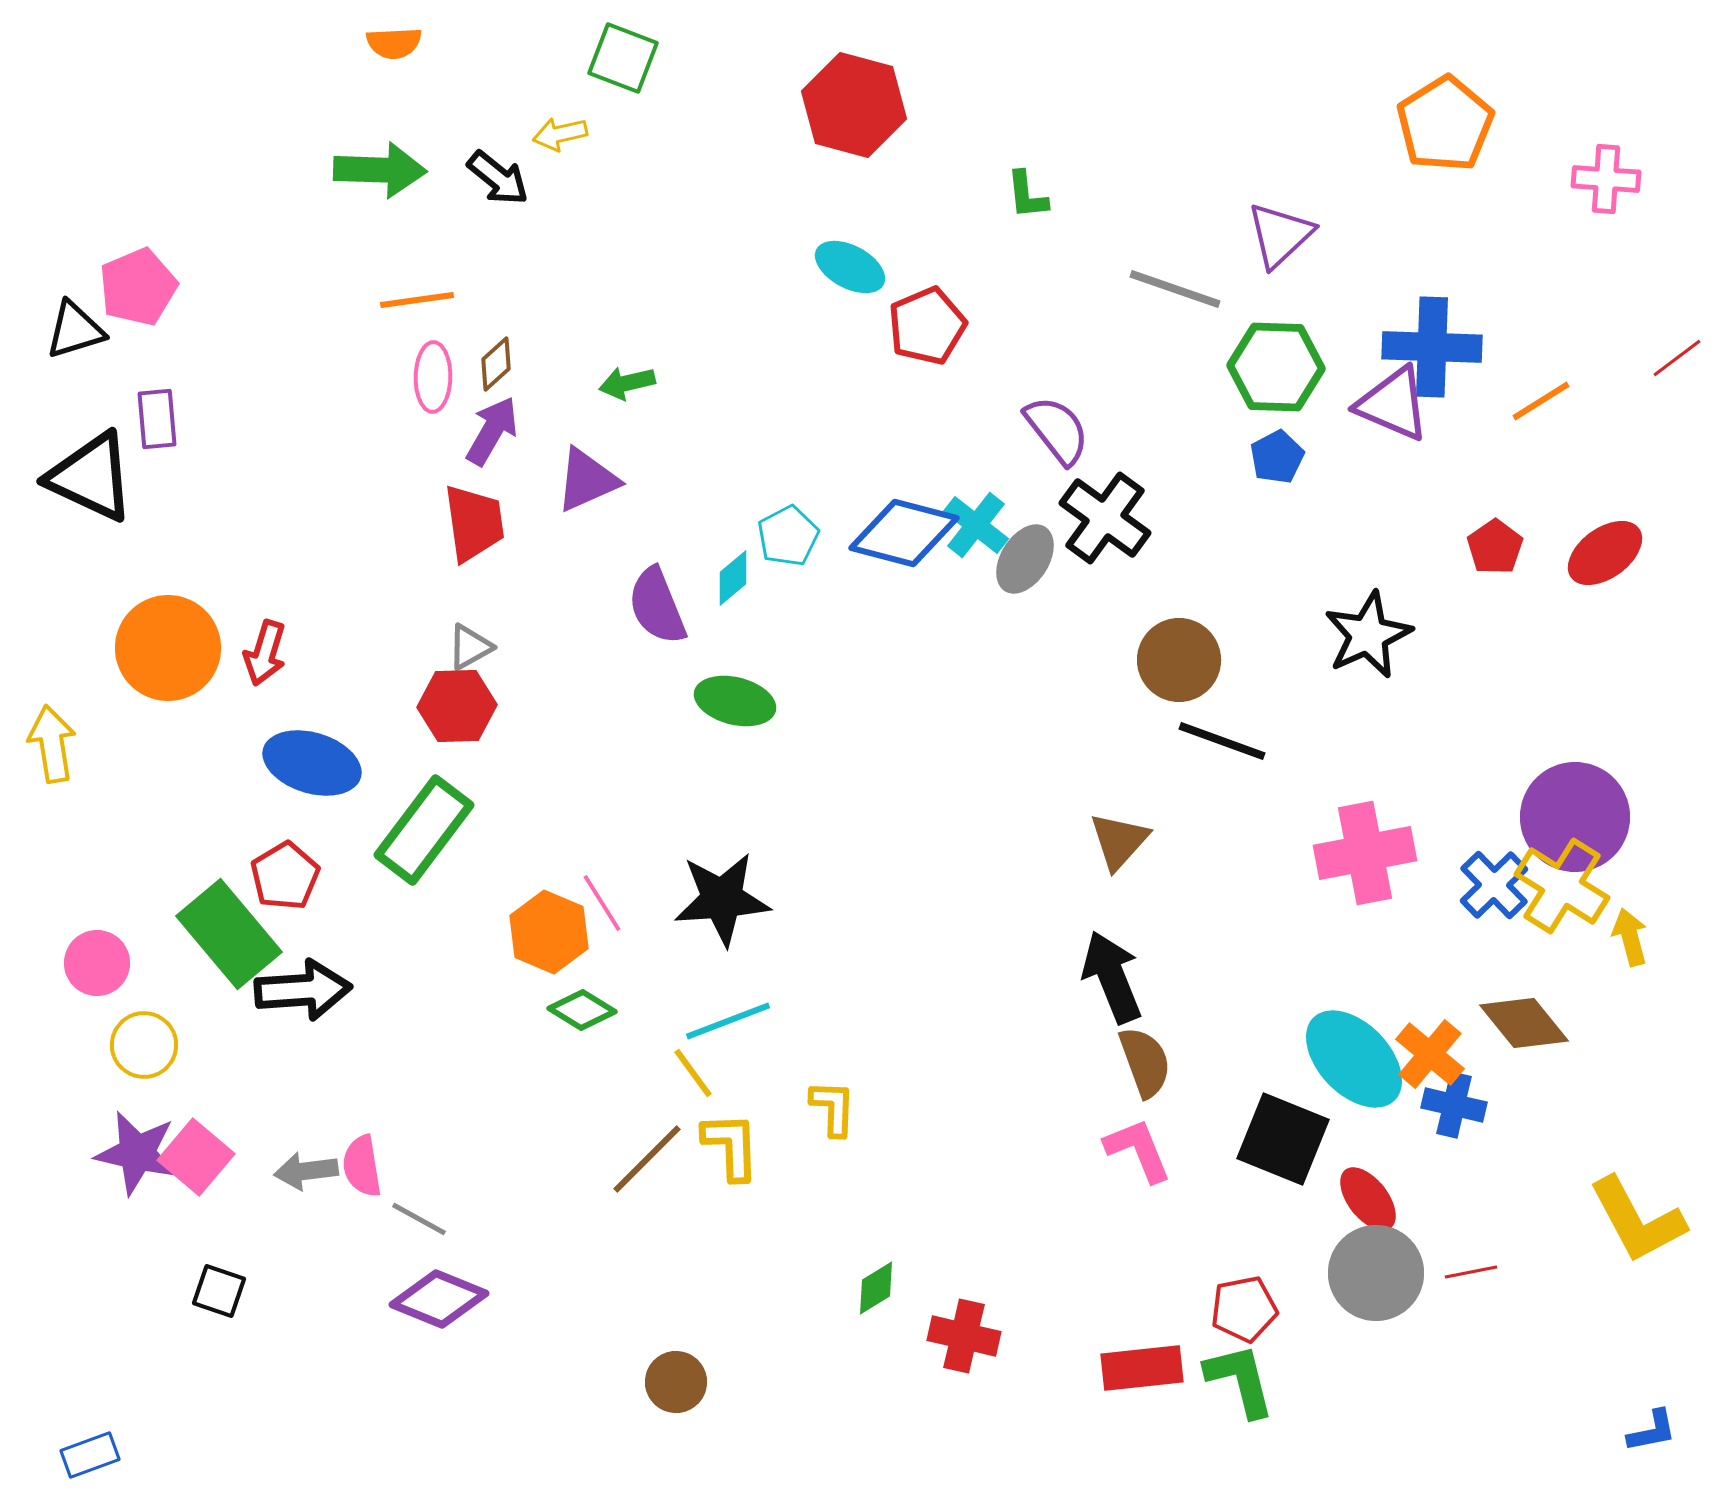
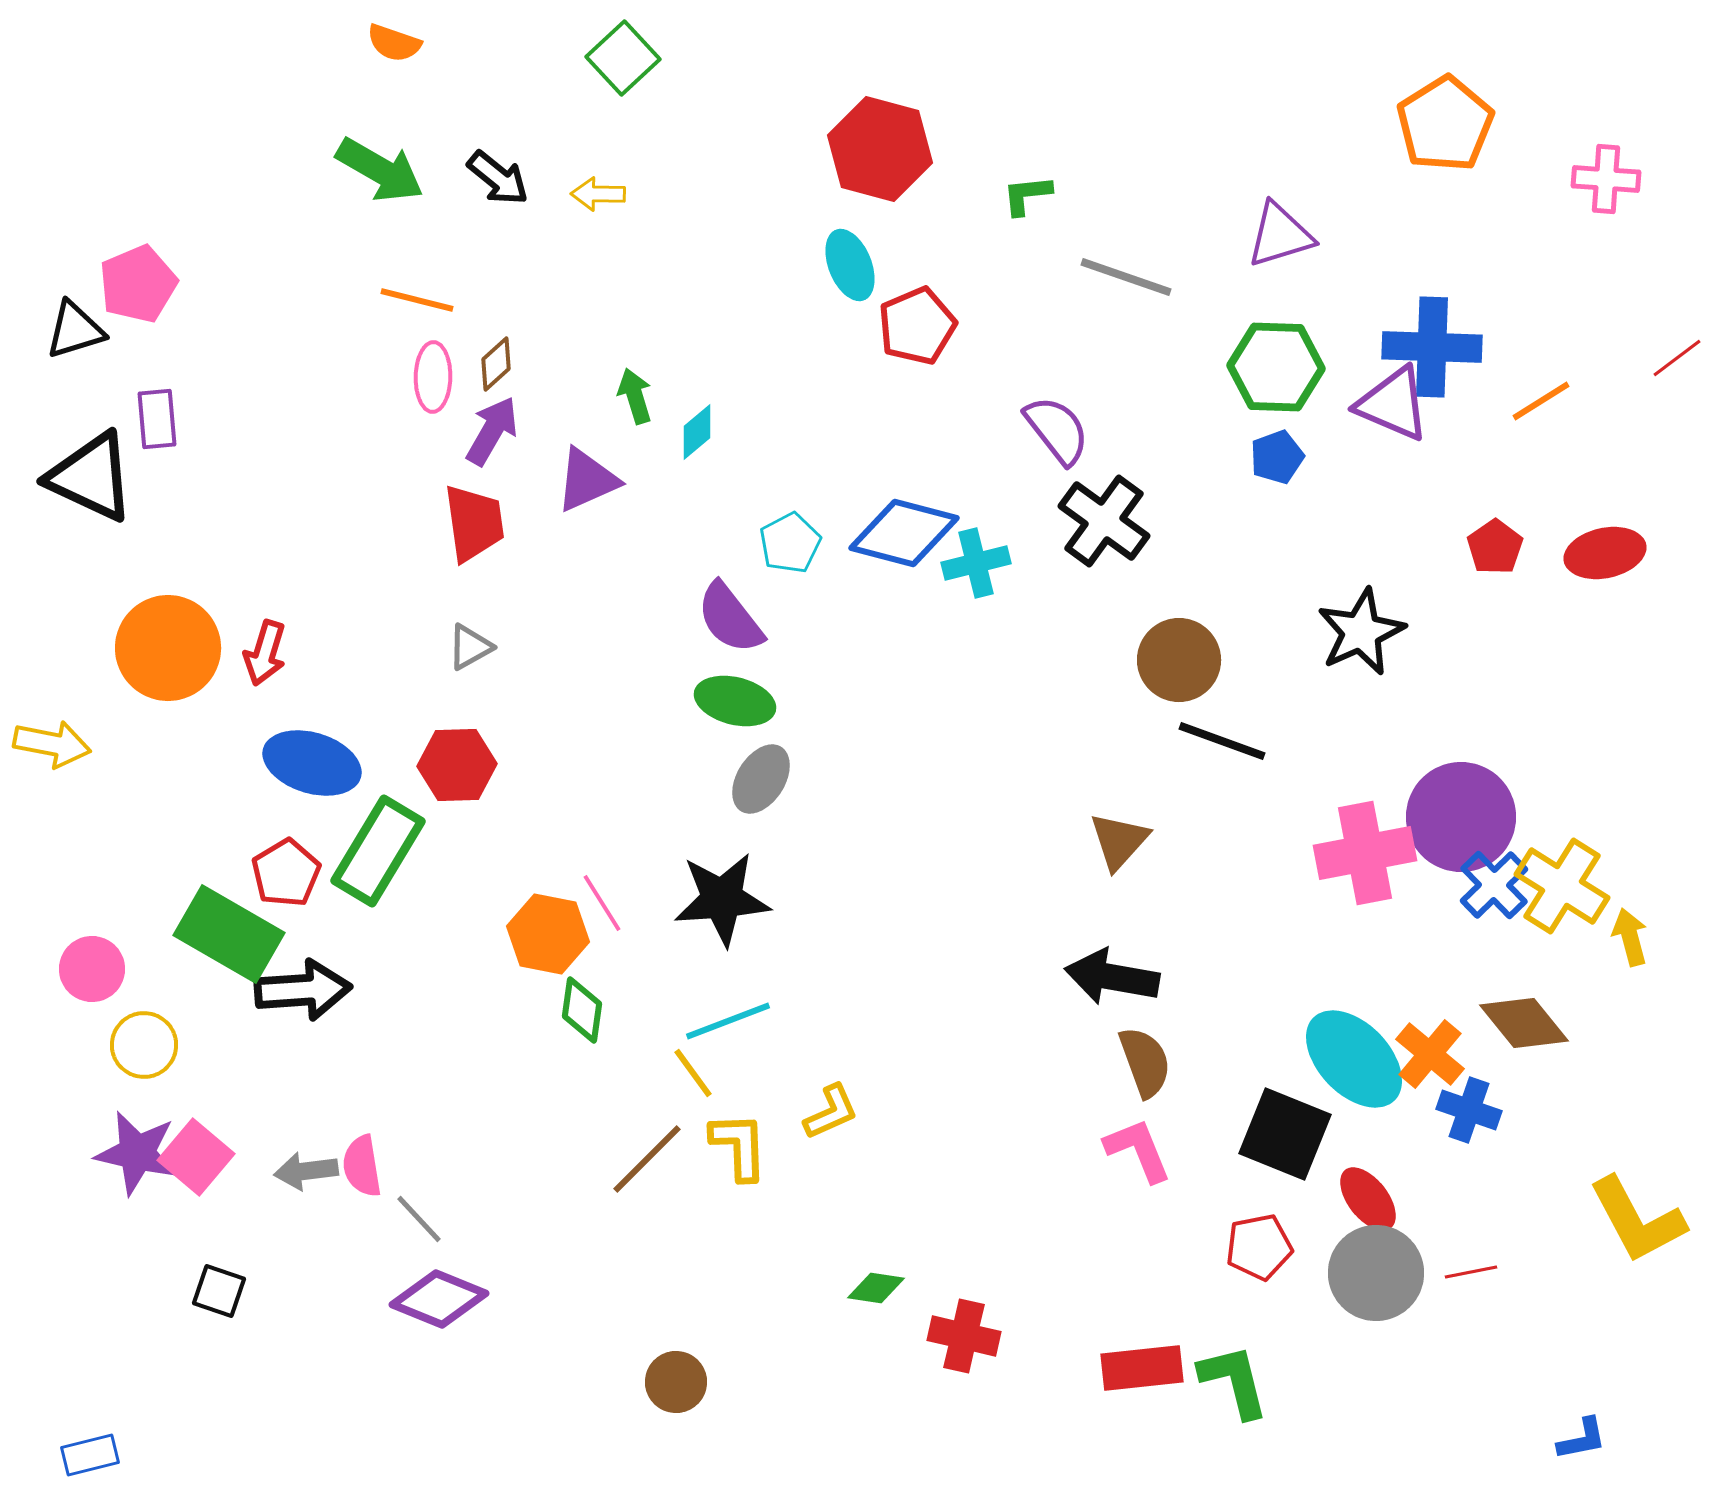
orange semicircle at (394, 43): rotated 22 degrees clockwise
green square at (623, 58): rotated 26 degrees clockwise
red hexagon at (854, 105): moved 26 px right, 44 px down
yellow arrow at (560, 134): moved 38 px right, 60 px down; rotated 14 degrees clockwise
green arrow at (380, 170): rotated 28 degrees clockwise
green L-shape at (1027, 195): rotated 90 degrees clockwise
purple triangle at (1280, 235): rotated 26 degrees clockwise
cyan ellipse at (850, 267): moved 2 px up; rotated 40 degrees clockwise
pink pentagon at (138, 287): moved 3 px up
gray line at (1175, 289): moved 49 px left, 12 px up
orange line at (417, 300): rotated 22 degrees clockwise
red pentagon at (927, 326): moved 10 px left
green arrow at (627, 383): moved 8 px right, 13 px down; rotated 86 degrees clockwise
blue pentagon at (1277, 457): rotated 8 degrees clockwise
black cross at (1105, 518): moved 1 px left, 3 px down
cyan cross at (976, 525): moved 38 px down; rotated 38 degrees clockwise
cyan pentagon at (788, 536): moved 2 px right, 7 px down
red ellipse at (1605, 553): rotated 24 degrees clockwise
gray ellipse at (1025, 559): moved 264 px left, 220 px down
cyan diamond at (733, 578): moved 36 px left, 146 px up
purple semicircle at (657, 606): moved 73 px right, 12 px down; rotated 16 degrees counterclockwise
black star at (1368, 635): moved 7 px left, 3 px up
red hexagon at (457, 706): moved 59 px down
yellow arrow at (52, 744): rotated 110 degrees clockwise
purple circle at (1575, 817): moved 114 px left
green rectangle at (424, 830): moved 46 px left, 21 px down; rotated 6 degrees counterclockwise
red pentagon at (285, 876): moved 1 px right, 3 px up
orange hexagon at (549, 932): moved 1 px left, 2 px down; rotated 12 degrees counterclockwise
green rectangle at (229, 934): rotated 20 degrees counterclockwise
pink circle at (97, 963): moved 5 px left, 6 px down
black arrow at (1112, 977): rotated 58 degrees counterclockwise
green diamond at (582, 1010): rotated 66 degrees clockwise
blue cross at (1454, 1105): moved 15 px right, 5 px down; rotated 6 degrees clockwise
yellow L-shape at (833, 1108): moved 2 px left, 4 px down; rotated 64 degrees clockwise
black square at (1283, 1139): moved 2 px right, 5 px up
yellow L-shape at (731, 1146): moved 8 px right
gray line at (419, 1219): rotated 18 degrees clockwise
green diamond at (876, 1288): rotated 40 degrees clockwise
red pentagon at (1244, 1309): moved 15 px right, 62 px up
green L-shape at (1240, 1380): moved 6 px left, 1 px down
blue L-shape at (1652, 1431): moved 70 px left, 8 px down
blue rectangle at (90, 1455): rotated 6 degrees clockwise
